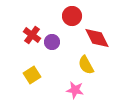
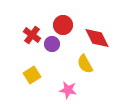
red circle: moved 9 px left, 9 px down
purple circle: moved 2 px down
yellow semicircle: moved 1 px left, 1 px up
pink star: moved 7 px left
